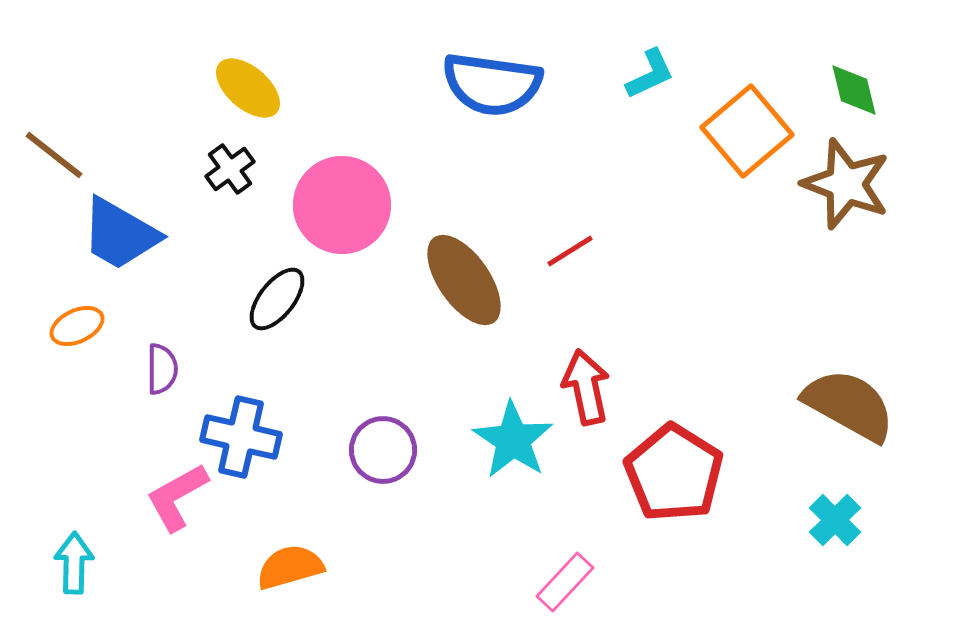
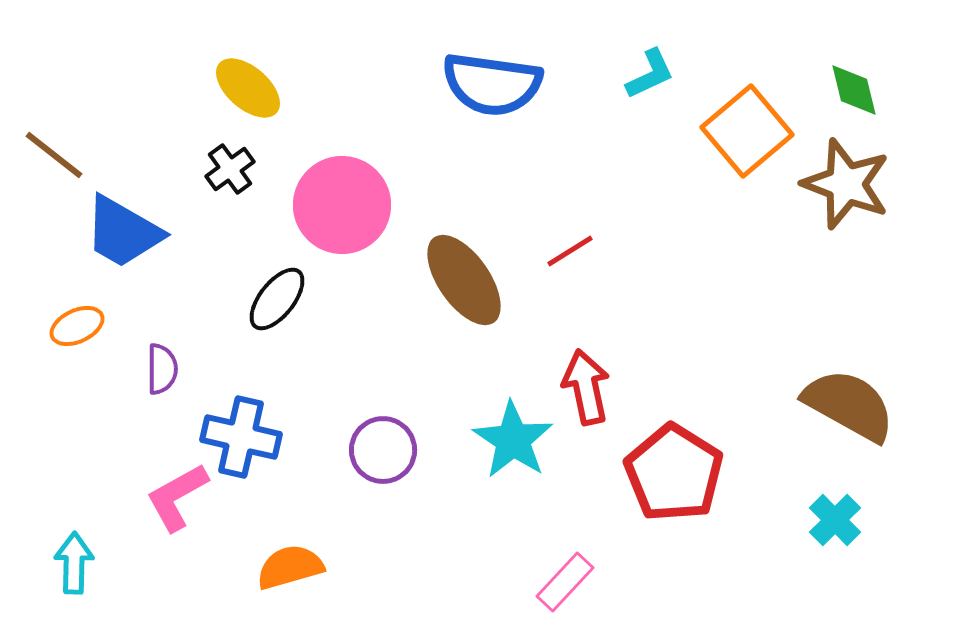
blue trapezoid: moved 3 px right, 2 px up
